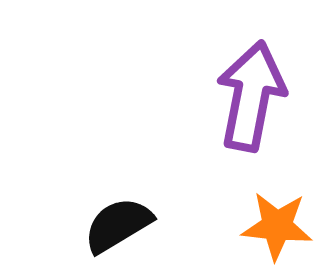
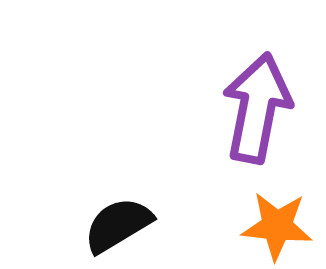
purple arrow: moved 6 px right, 12 px down
